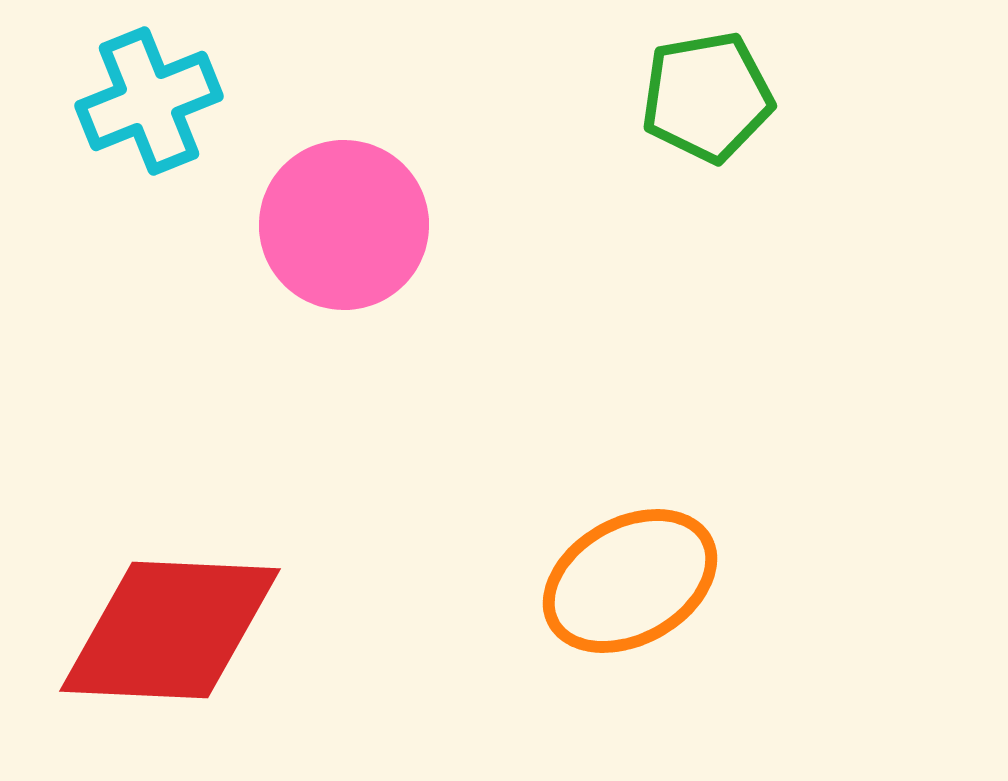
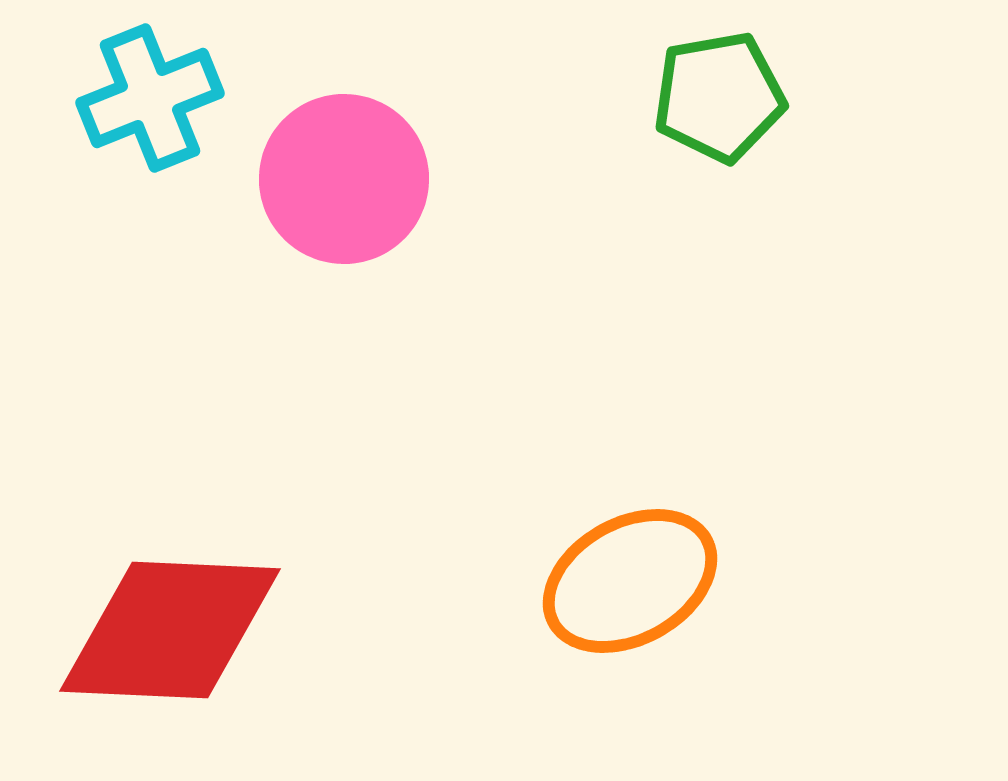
green pentagon: moved 12 px right
cyan cross: moved 1 px right, 3 px up
pink circle: moved 46 px up
